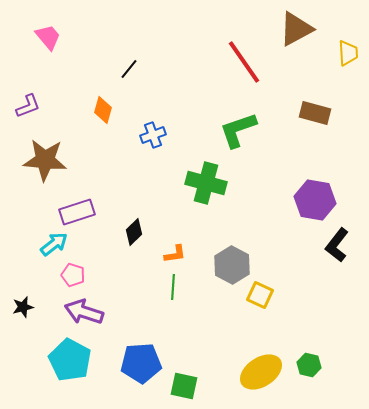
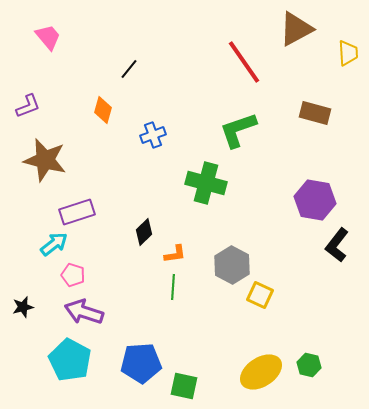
brown star: rotated 9 degrees clockwise
black diamond: moved 10 px right
